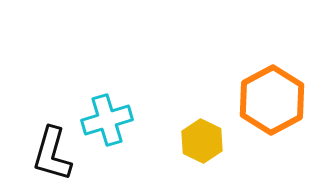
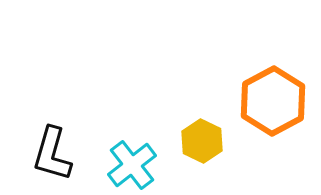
orange hexagon: moved 1 px right, 1 px down
cyan cross: moved 25 px right, 45 px down; rotated 21 degrees counterclockwise
